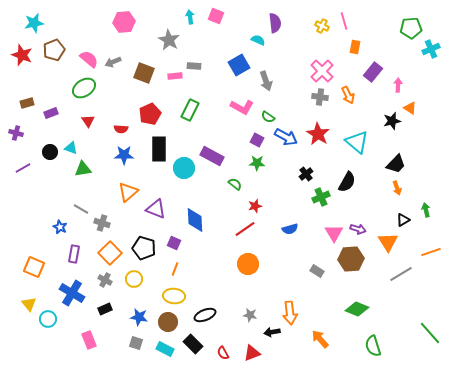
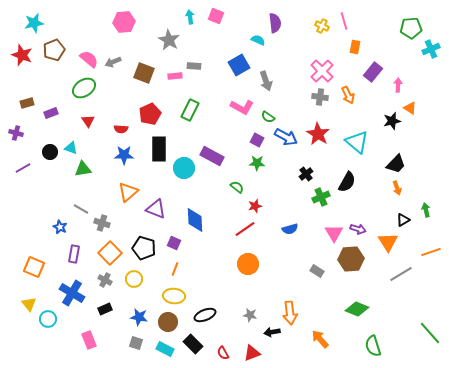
green semicircle at (235, 184): moved 2 px right, 3 px down
